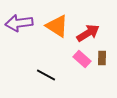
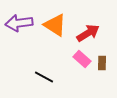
orange triangle: moved 2 px left, 1 px up
brown rectangle: moved 5 px down
black line: moved 2 px left, 2 px down
